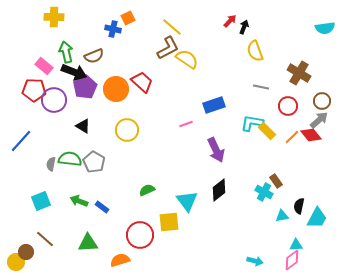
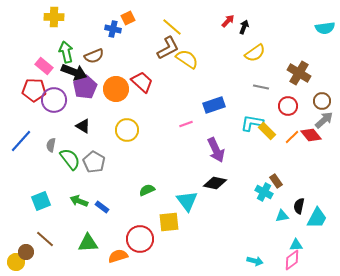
red arrow at (230, 21): moved 2 px left
yellow semicircle at (255, 51): moved 2 px down; rotated 105 degrees counterclockwise
gray arrow at (319, 120): moved 5 px right
green semicircle at (70, 159): rotated 45 degrees clockwise
gray semicircle at (51, 164): moved 19 px up
black diamond at (219, 190): moved 4 px left, 7 px up; rotated 50 degrees clockwise
red circle at (140, 235): moved 4 px down
orange semicircle at (120, 260): moved 2 px left, 4 px up
